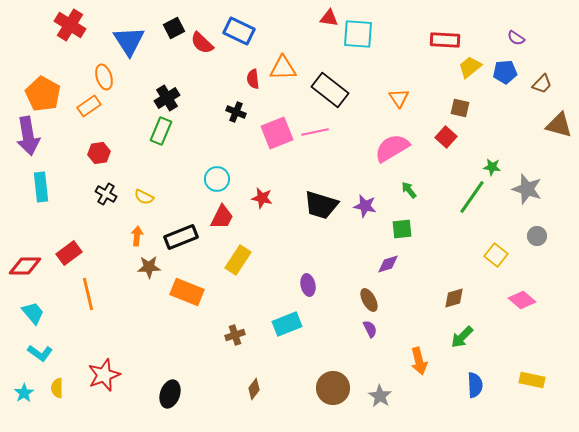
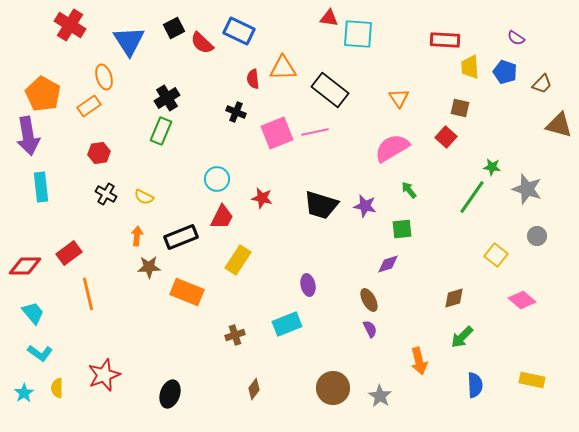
yellow trapezoid at (470, 67): rotated 55 degrees counterclockwise
blue pentagon at (505, 72): rotated 25 degrees clockwise
